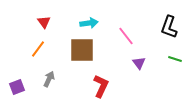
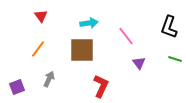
red triangle: moved 3 px left, 6 px up
